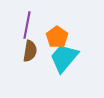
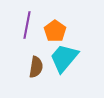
orange pentagon: moved 2 px left, 6 px up
brown semicircle: moved 6 px right, 16 px down
